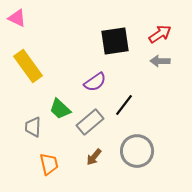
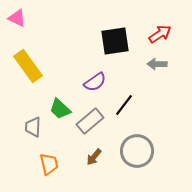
gray arrow: moved 3 px left, 3 px down
gray rectangle: moved 1 px up
